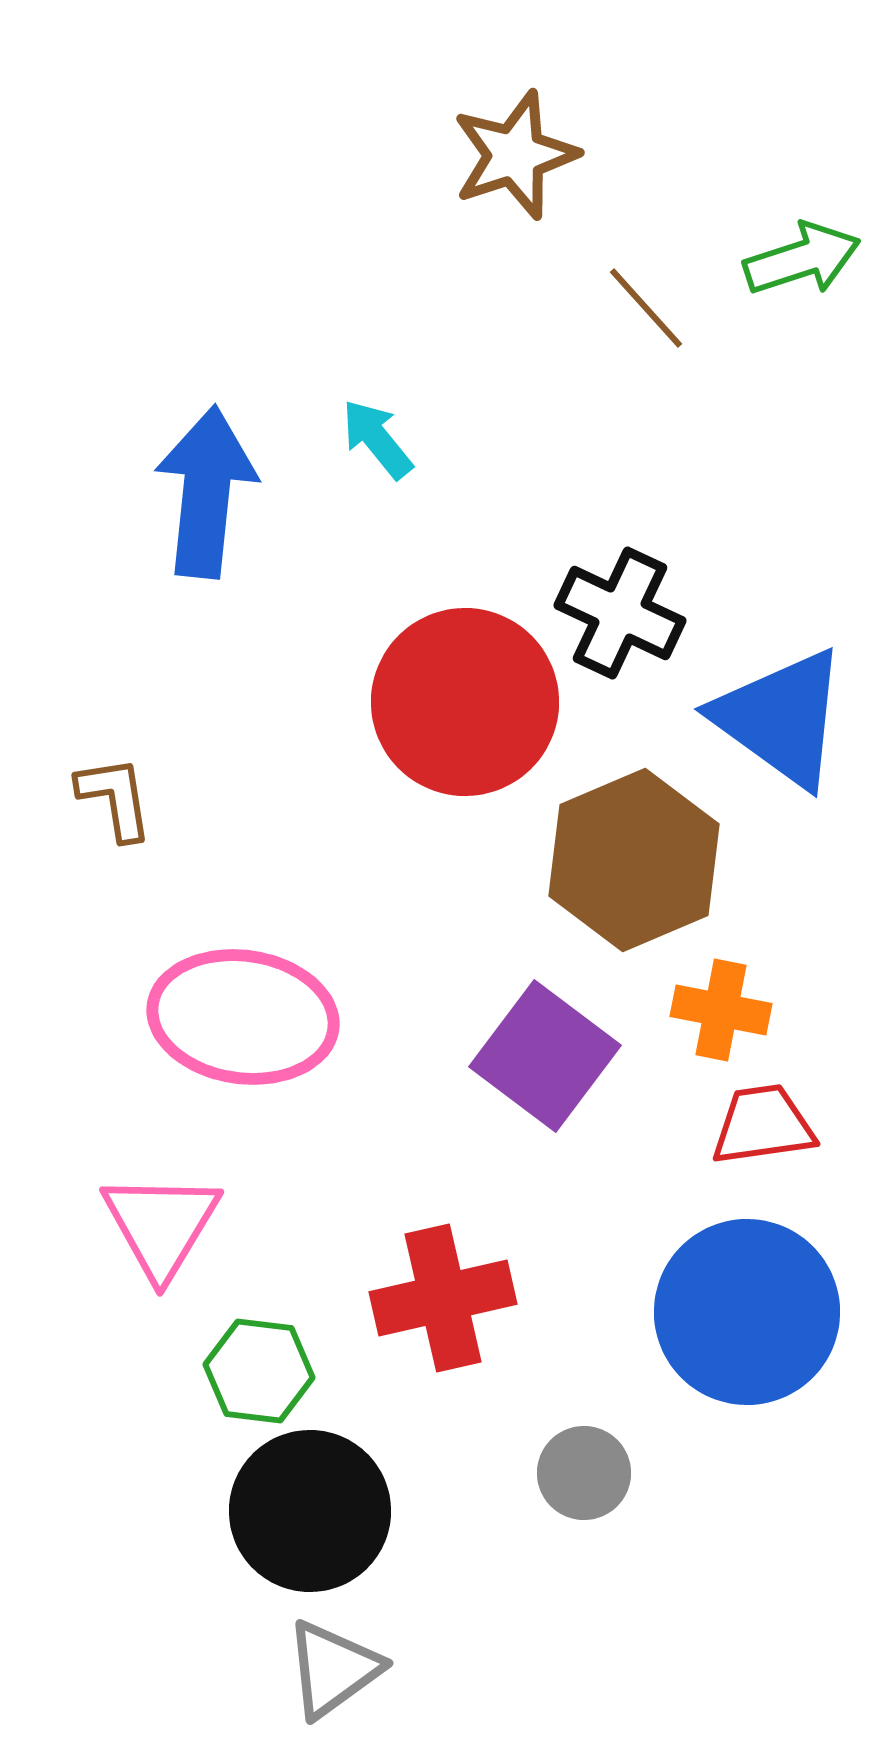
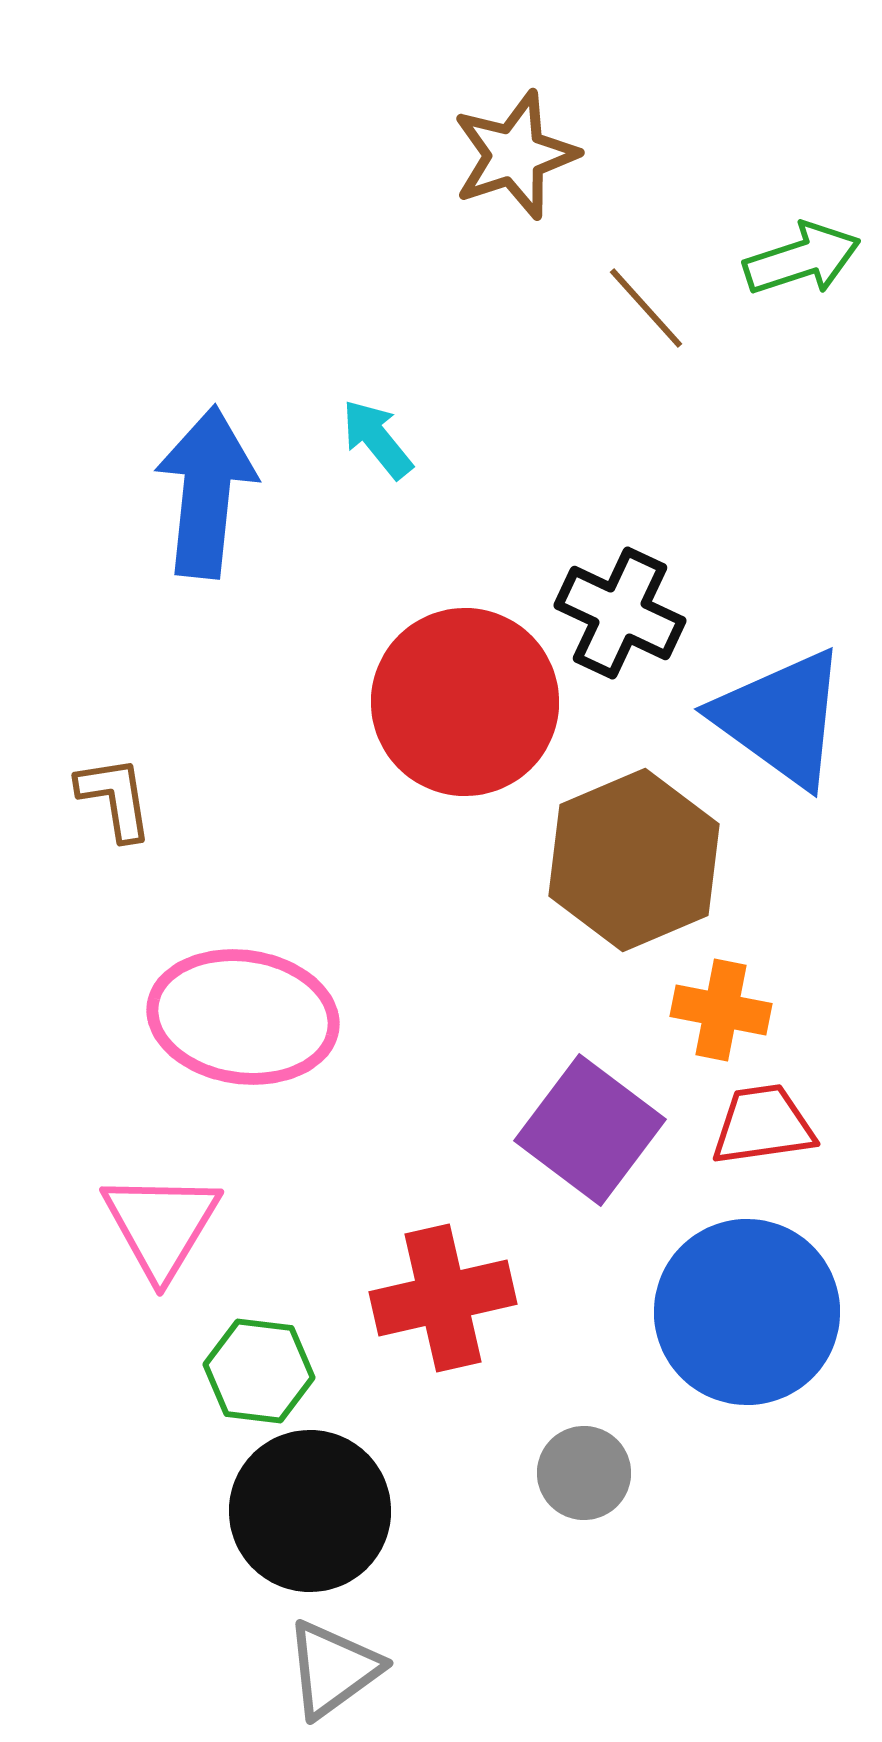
purple square: moved 45 px right, 74 px down
